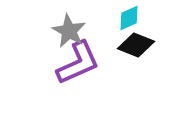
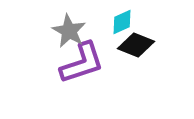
cyan diamond: moved 7 px left, 4 px down
purple L-shape: moved 4 px right; rotated 6 degrees clockwise
